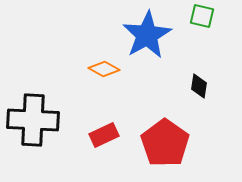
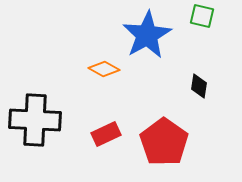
black cross: moved 2 px right
red rectangle: moved 2 px right, 1 px up
red pentagon: moved 1 px left, 1 px up
